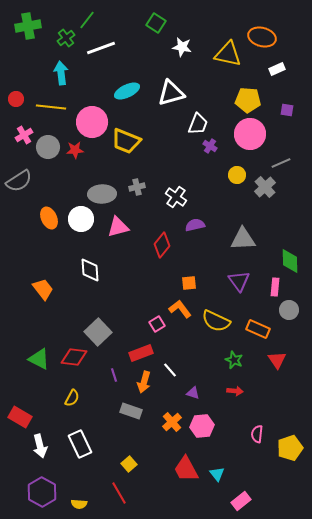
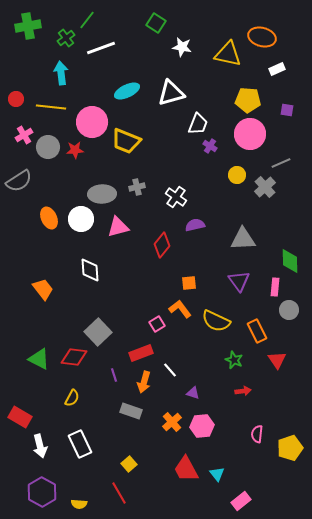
orange rectangle at (258, 329): moved 1 px left, 2 px down; rotated 40 degrees clockwise
red arrow at (235, 391): moved 8 px right; rotated 14 degrees counterclockwise
